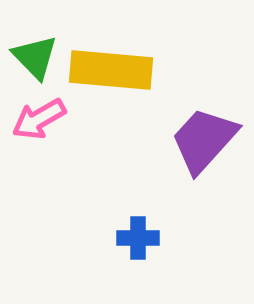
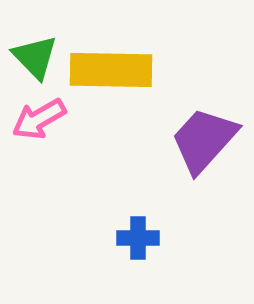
yellow rectangle: rotated 4 degrees counterclockwise
